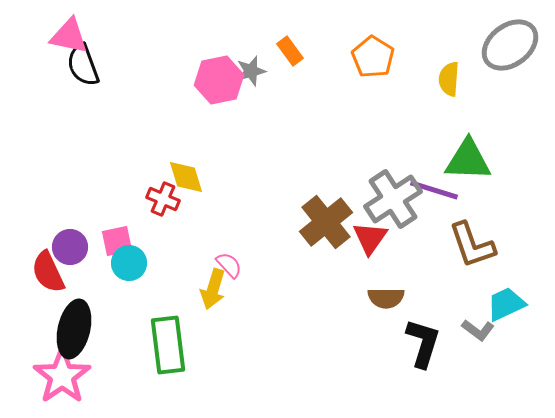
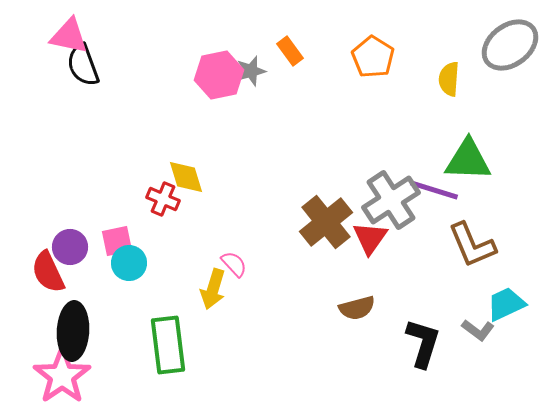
pink hexagon: moved 5 px up
gray cross: moved 2 px left, 1 px down
brown L-shape: rotated 4 degrees counterclockwise
pink semicircle: moved 5 px right, 1 px up
brown semicircle: moved 29 px left, 10 px down; rotated 15 degrees counterclockwise
black ellipse: moved 1 px left, 2 px down; rotated 10 degrees counterclockwise
